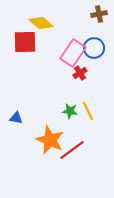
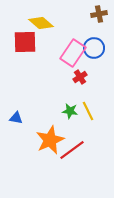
red cross: moved 4 px down
orange star: rotated 24 degrees clockwise
